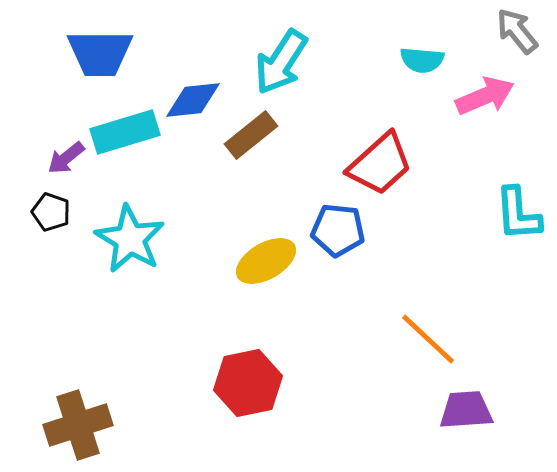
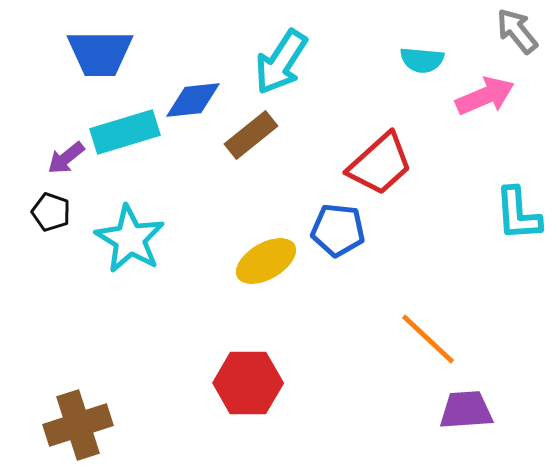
red hexagon: rotated 12 degrees clockwise
